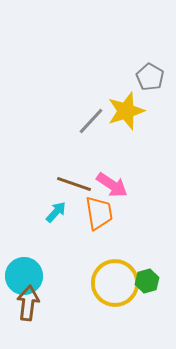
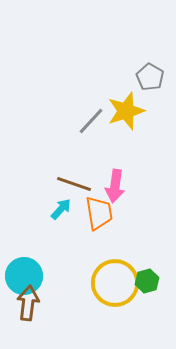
pink arrow: moved 3 px right, 1 px down; rotated 64 degrees clockwise
cyan arrow: moved 5 px right, 3 px up
